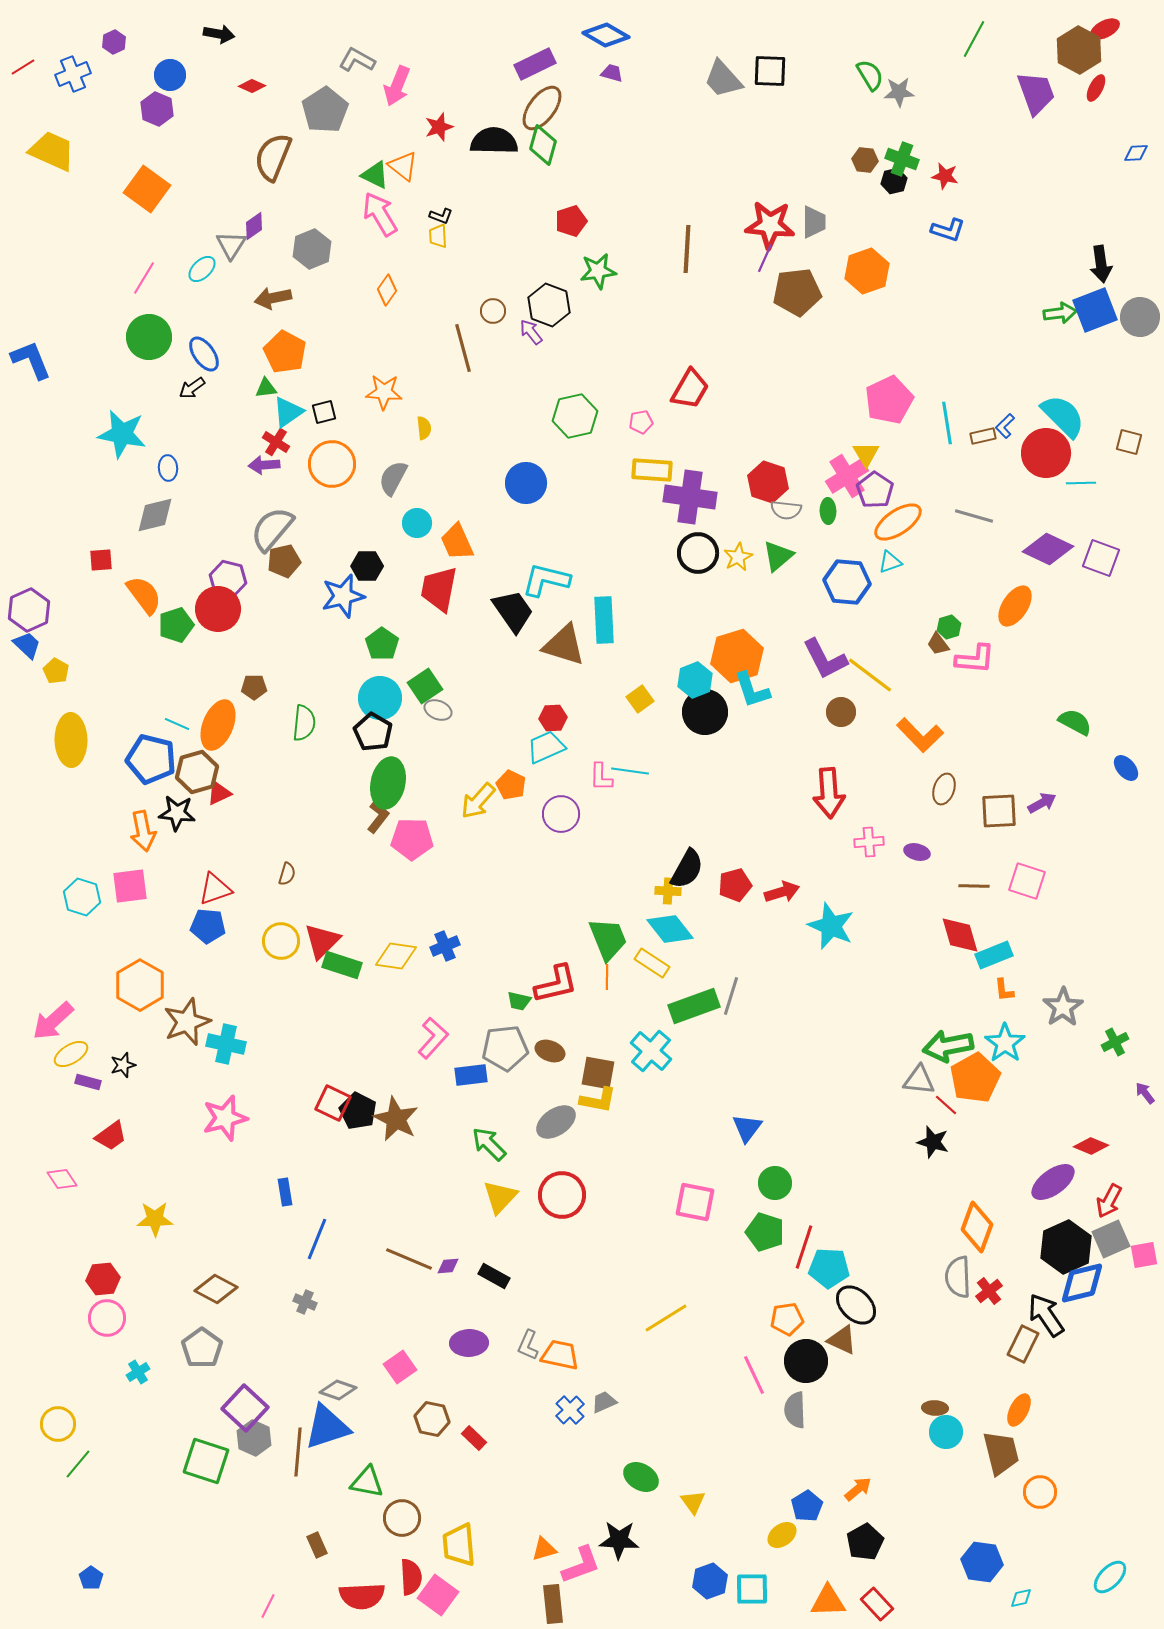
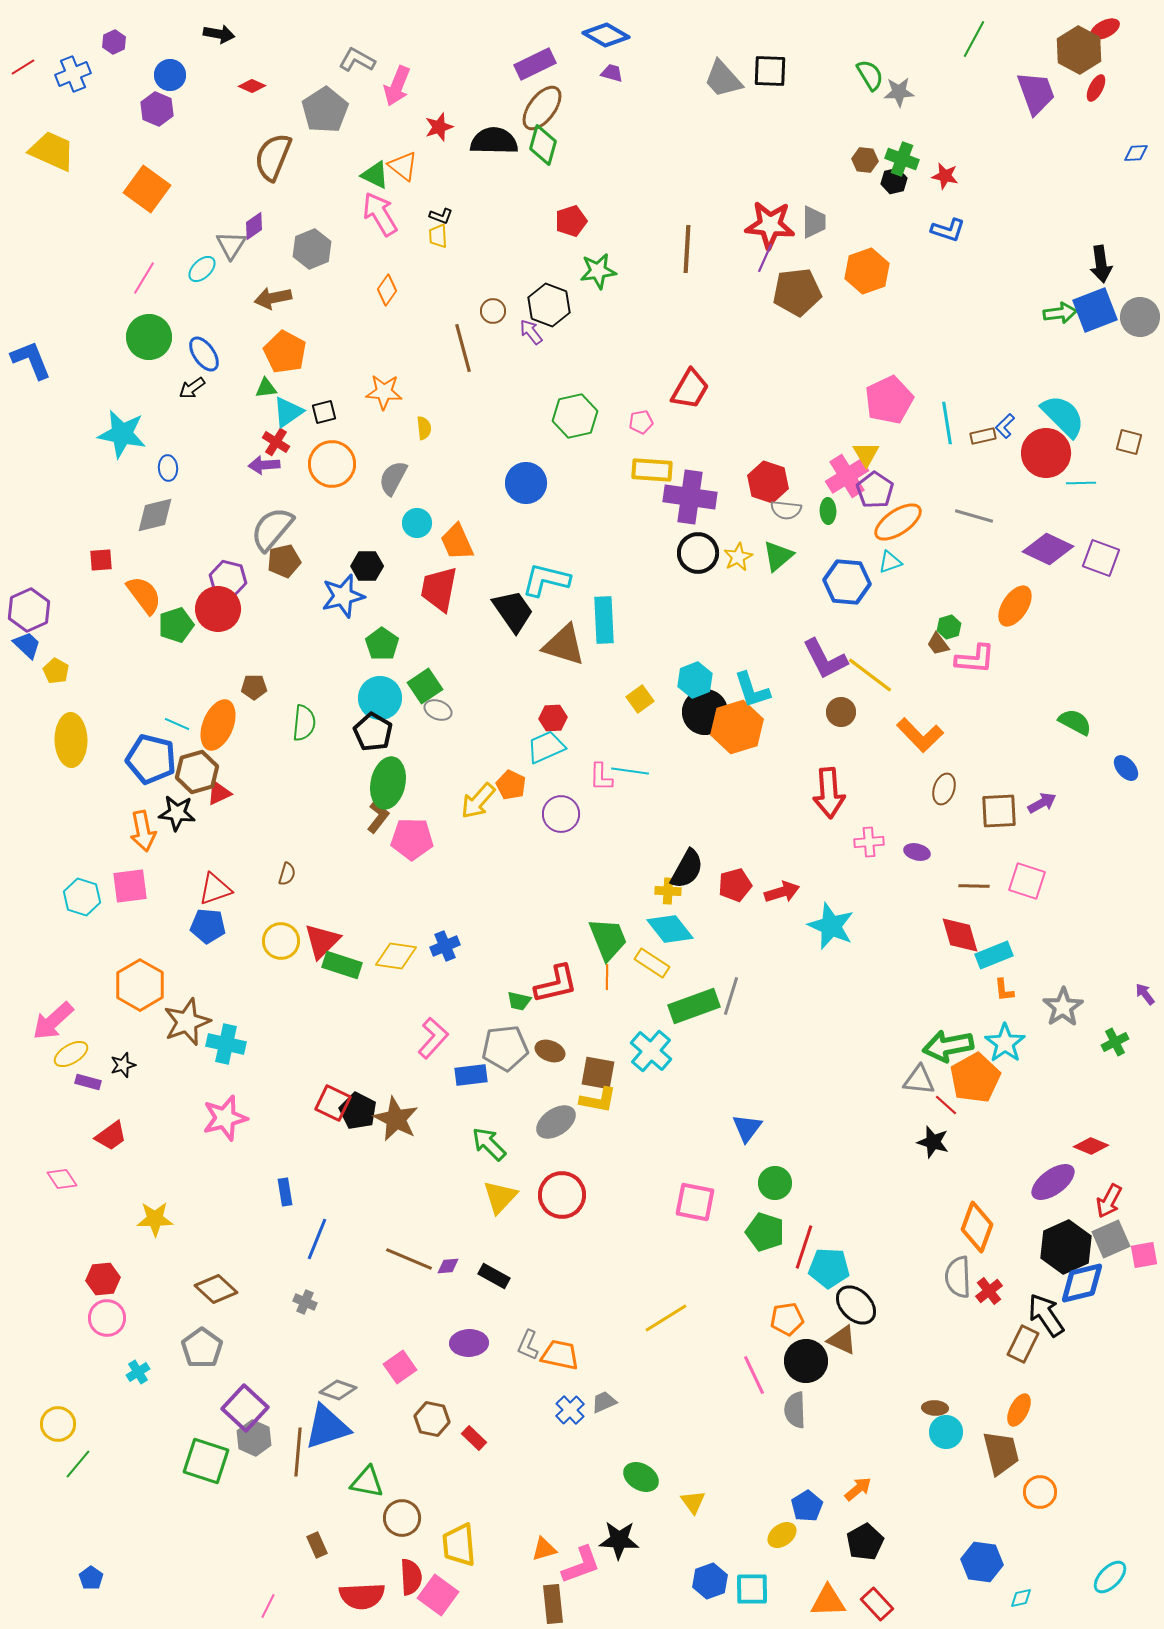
orange hexagon at (737, 656): moved 71 px down
purple arrow at (1145, 1093): moved 99 px up
brown diamond at (216, 1289): rotated 15 degrees clockwise
